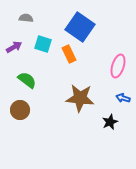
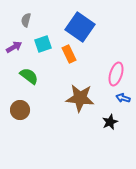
gray semicircle: moved 2 px down; rotated 80 degrees counterclockwise
cyan square: rotated 36 degrees counterclockwise
pink ellipse: moved 2 px left, 8 px down
green semicircle: moved 2 px right, 4 px up
